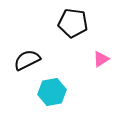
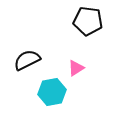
black pentagon: moved 15 px right, 2 px up
pink triangle: moved 25 px left, 9 px down
